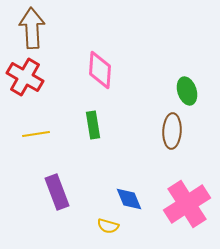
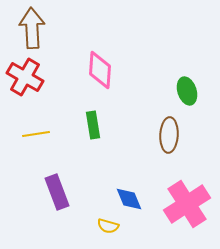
brown ellipse: moved 3 px left, 4 px down
